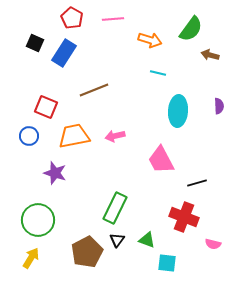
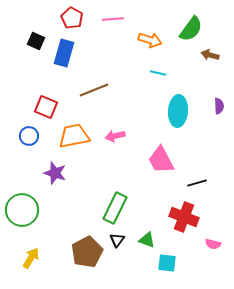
black square: moved 1 px right, 2 px up
blue rectangle: rotated 16 degrees counterclockwise
green circle: moved 16 px left, 10 px up
